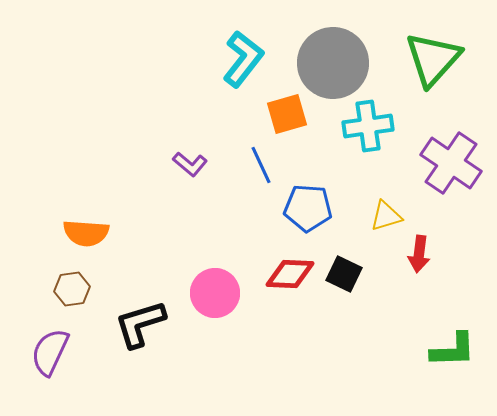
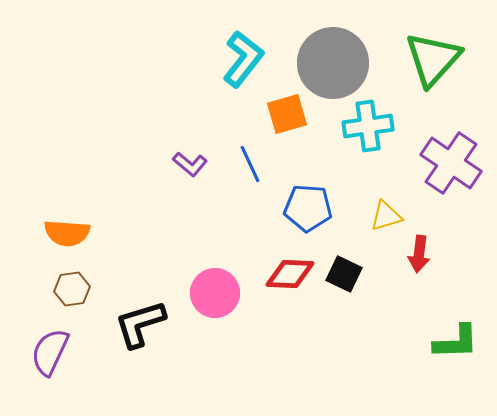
blue line: moved 11 px left, 1 px up
orange semicircle: moved 19 px left
green L-shape: moved 3 px right, 8 px up
